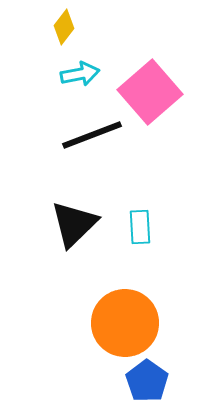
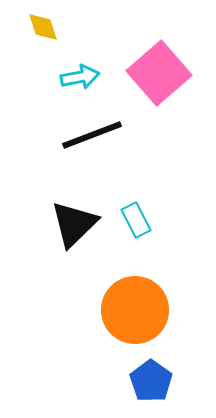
yellow diamond: moved 21 px left; rotated 56 degrees counterclockwise
cyan arrow: moved 3 px down
pink square: moved 9 px right, 19 px up
cyan rectangle: moved 4 px left, 7 px up; rotated 24 degrees counterclockwise
orange circle: moved 10 px right, 13 px up
blue pentagon: moved 4 px right
